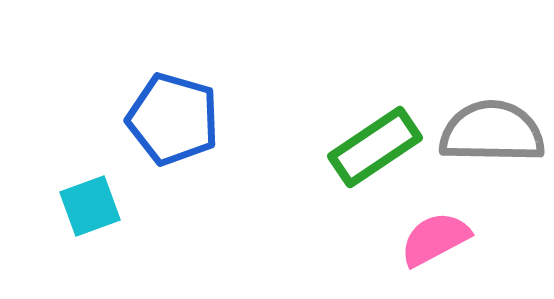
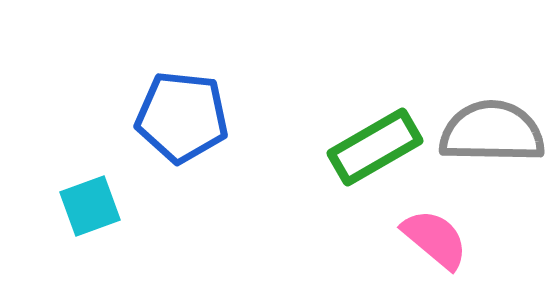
blue pentagon: moved 9 px right, 2 px up; rotated 10 degrees counterclockwise
green rectangle: rotated 4 degrees clockwise
pink semicircle: rotated 68 degrees clockwise
